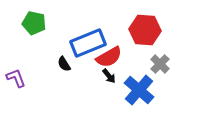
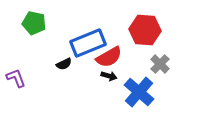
black semicircle: rotated 84 degrees counterclockwise
black arrow: rotated 35 degrees counterclockwise
blue cross: moved 2 px down
